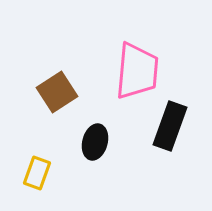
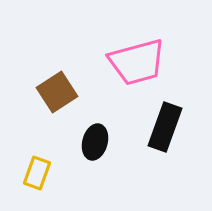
pink trapezoid: moved 9 px up; rotated 70 degrees clockwise
black rectangle: moved 5 px left, 1 px down
